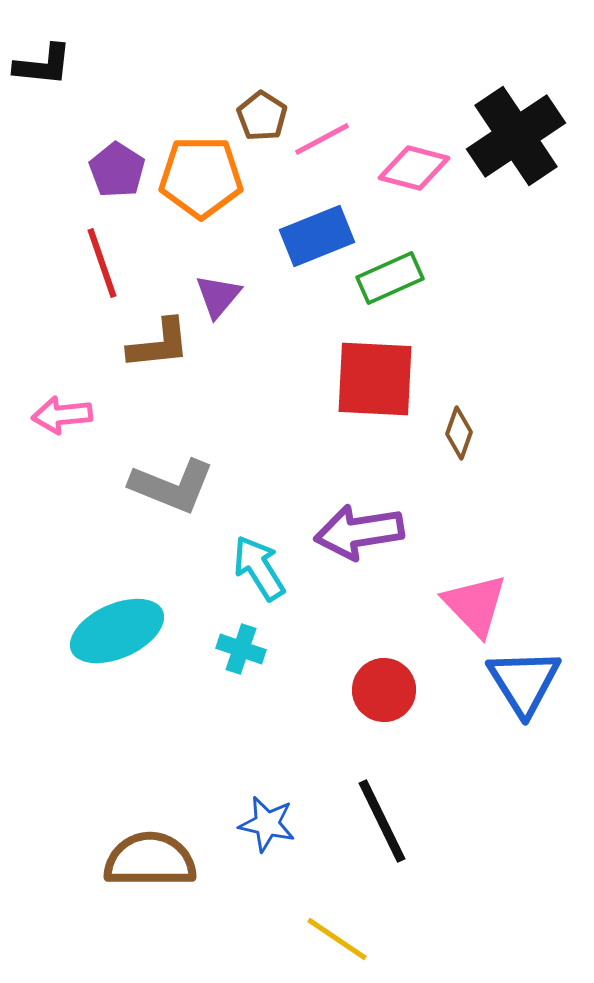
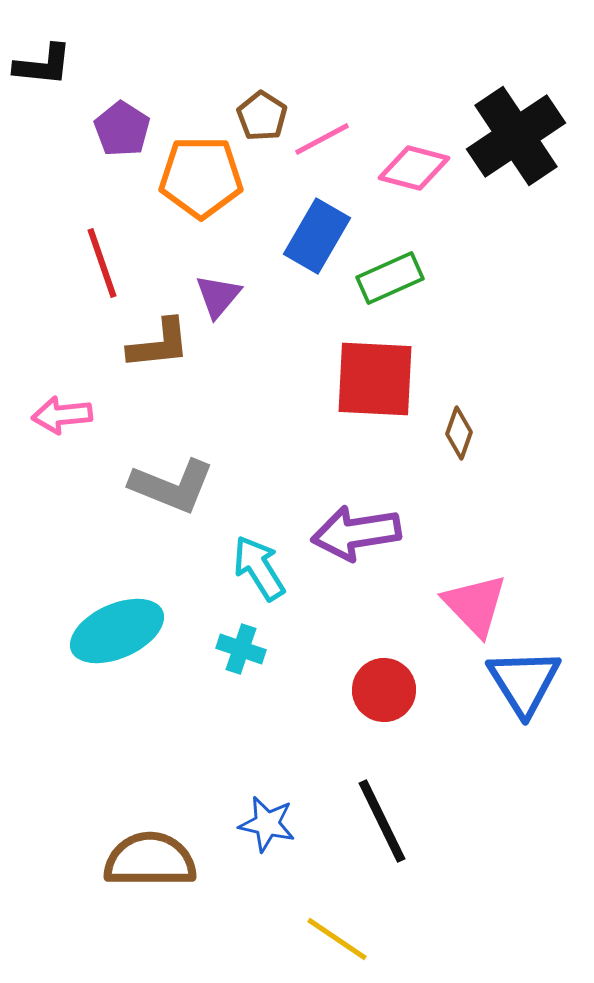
purple pentagon: moved 5 px right, 41 px up
blue rectangle: rotated 38 degrees counterclockwise
purple arrow: moved 3 px left, 1 px down
